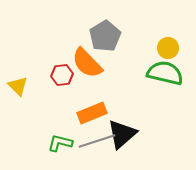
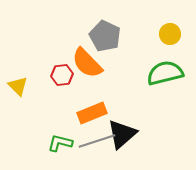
gray pentagon: rotated 16 degrees counterclockwise
yellow circle: moved 2 px right, 14 px up
green semicircle: rotated 27 degrees counterclockwise
